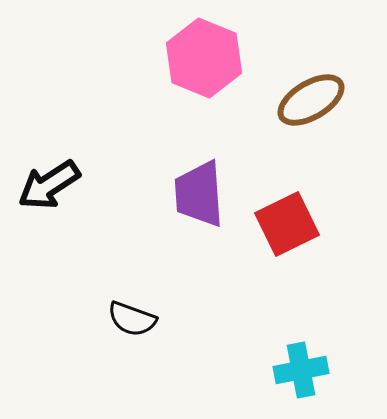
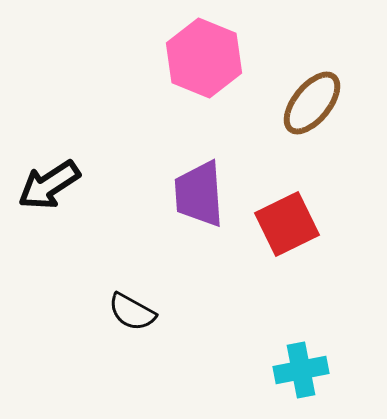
brown ellipse: moved 1 px right, 3 px down; rotated 20 degrees counterclockwise
black semicircle: moved 7 px up; rotated 9 degrees clockwise
